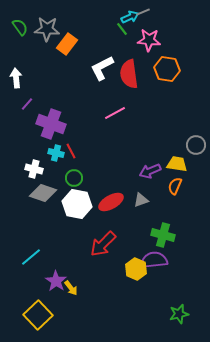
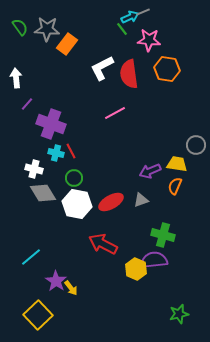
gray diamond: rotated 40 degrees clockwise
red arrow: rotated 72 degrees clockwise
